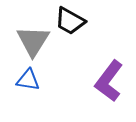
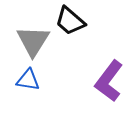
black trapezoid: rotated 12 degrees clockwise
